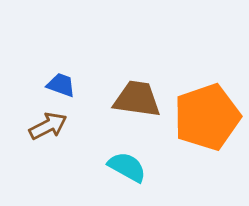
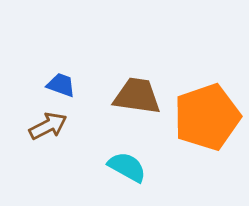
brown trapezoid: moved 3 px up
